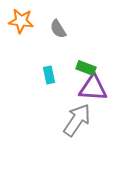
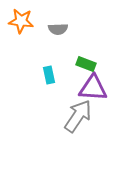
gray semicircle: rotated 60 degrees counterclockwise
green rectangle: moved 4 px up
gray arrow: moved 1 px right, 4 px up
